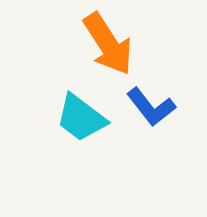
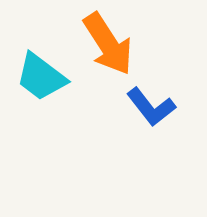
cyan trapezoid: moved 40 px left, 41 px up
